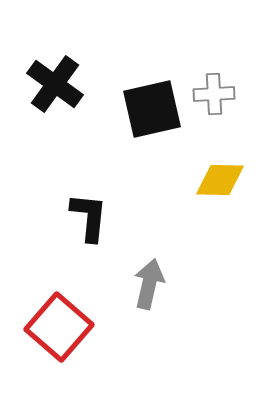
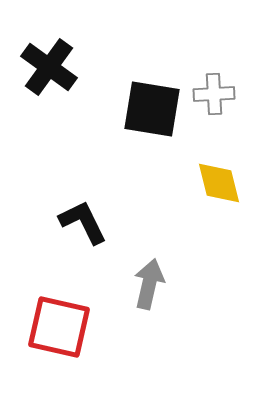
black cross: moved 6 px left, 17 px up
black square: rotated 22 degrees clockwise
yellow diamond: moved 1 px left, 3 px down; rotated 75 degrees clockwise
black L-shape: moved 6 px left, 5 px down; rotated 32 degrees counterclockwise
red square: rotated 28 degrees counterclockwise
